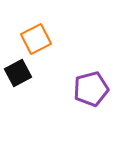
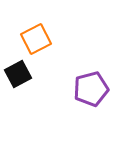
black square: moved 1 px down
